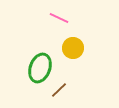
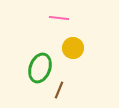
pink line: rotated 18 degrees counterclockwise
brown line: rotated 24 degrees counterclockwise
